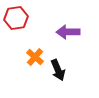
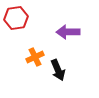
orange cross: rotated 24 degrees clockwise
